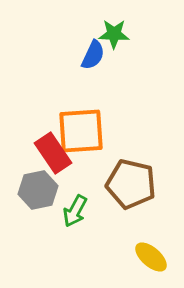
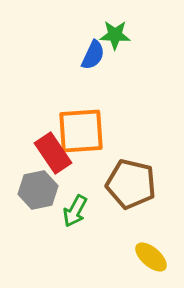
green star: moved 1 px right, 1 px down
